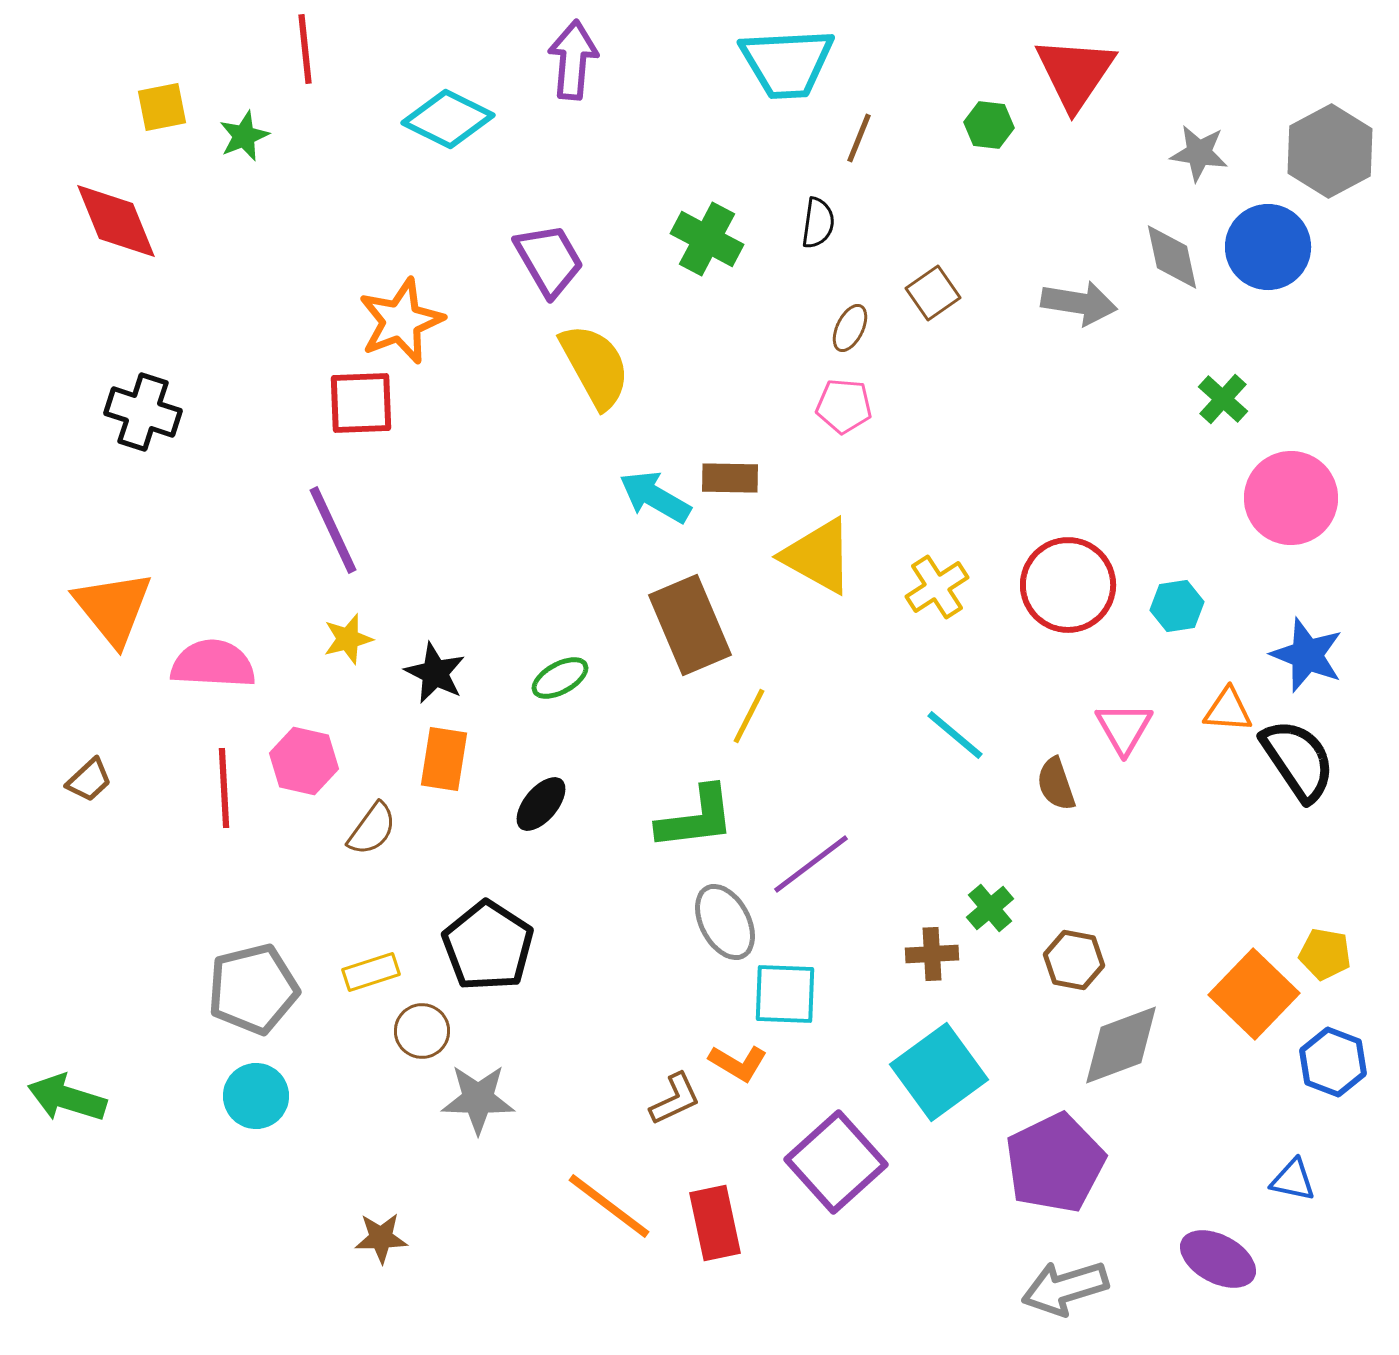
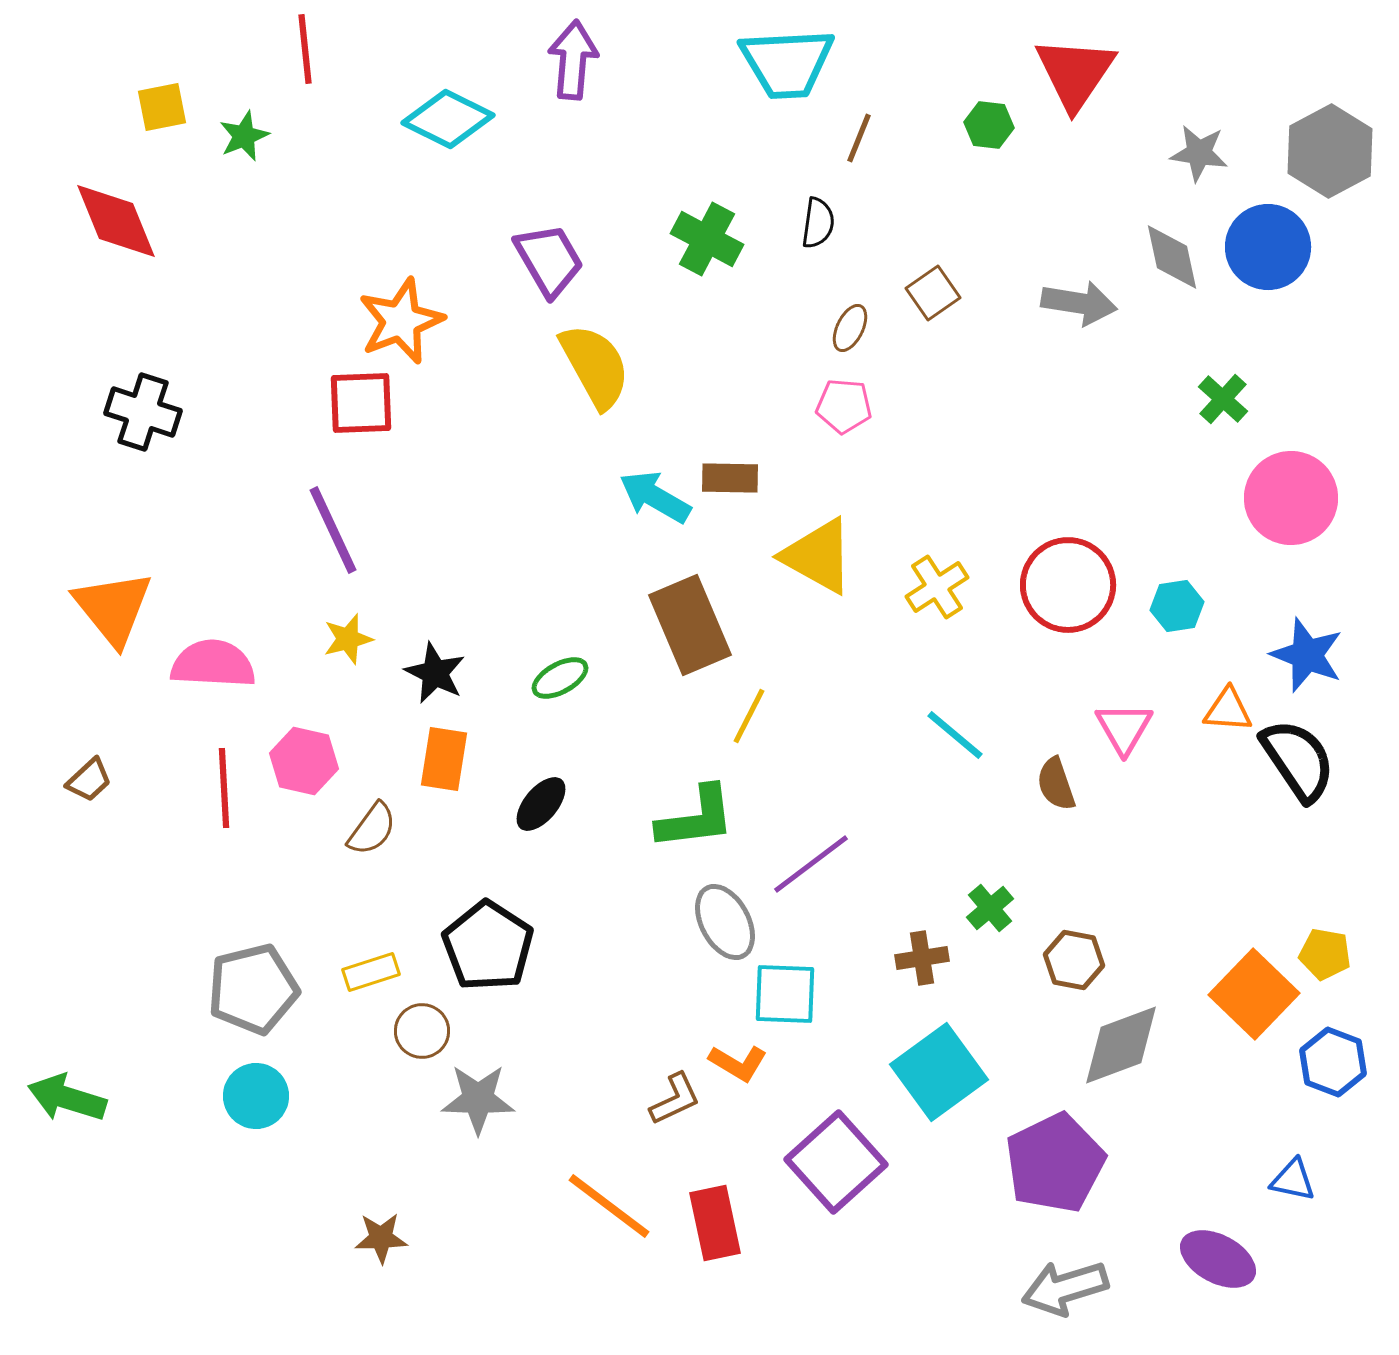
brown cross at (932, 954): moved 10 px left, 4 px down; rotated 6 degrees counterclockwise
